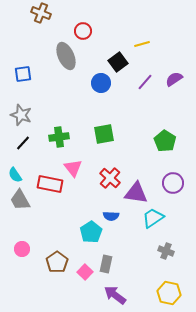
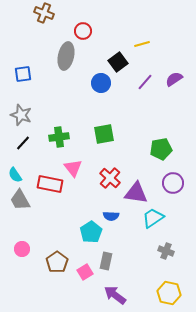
brown cross: moved 3 px right
gray ellipse: rotated 36 degrees clockwise
green pentagon: moved 4 px left, 8 px down; rotated 30 degrees clockwise
gray rectangle: moved 3 px up
pink square: rotated 14 degrees clockwise
